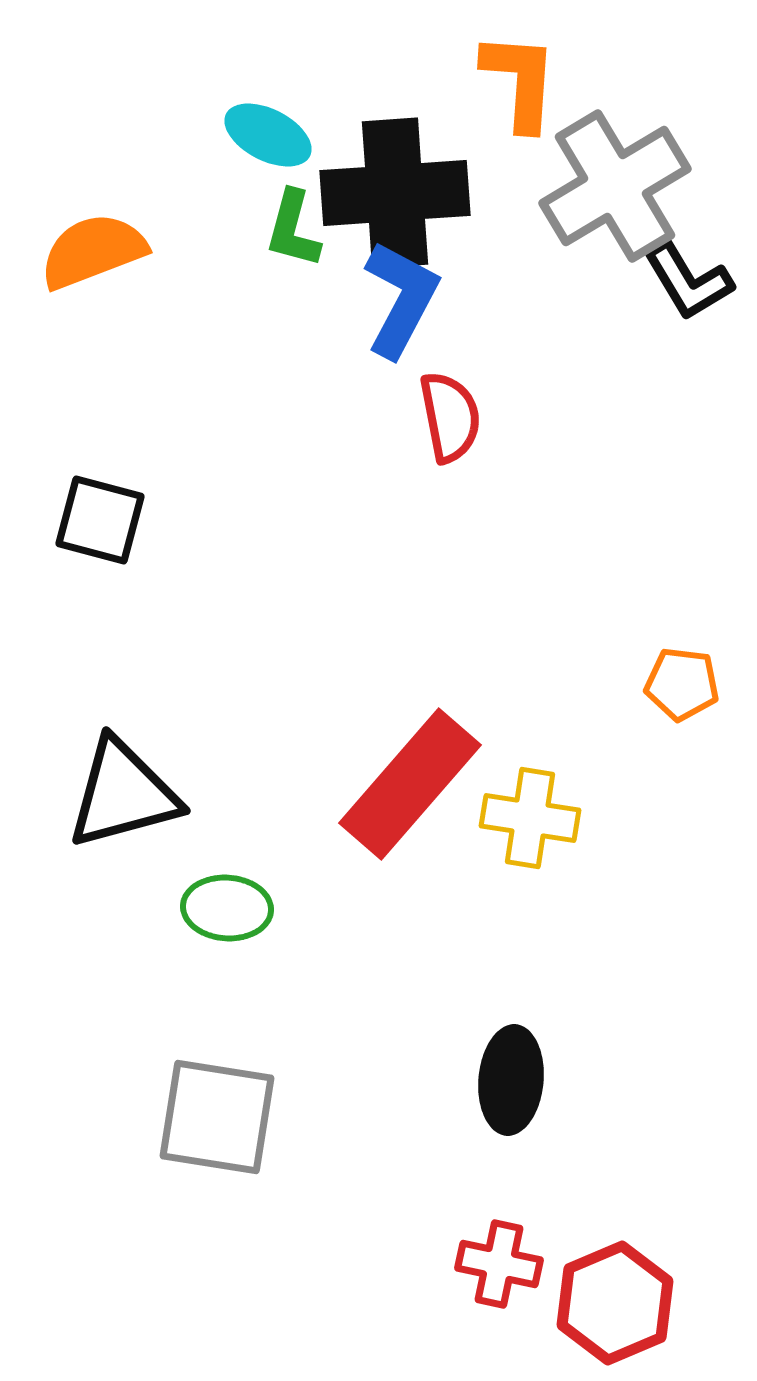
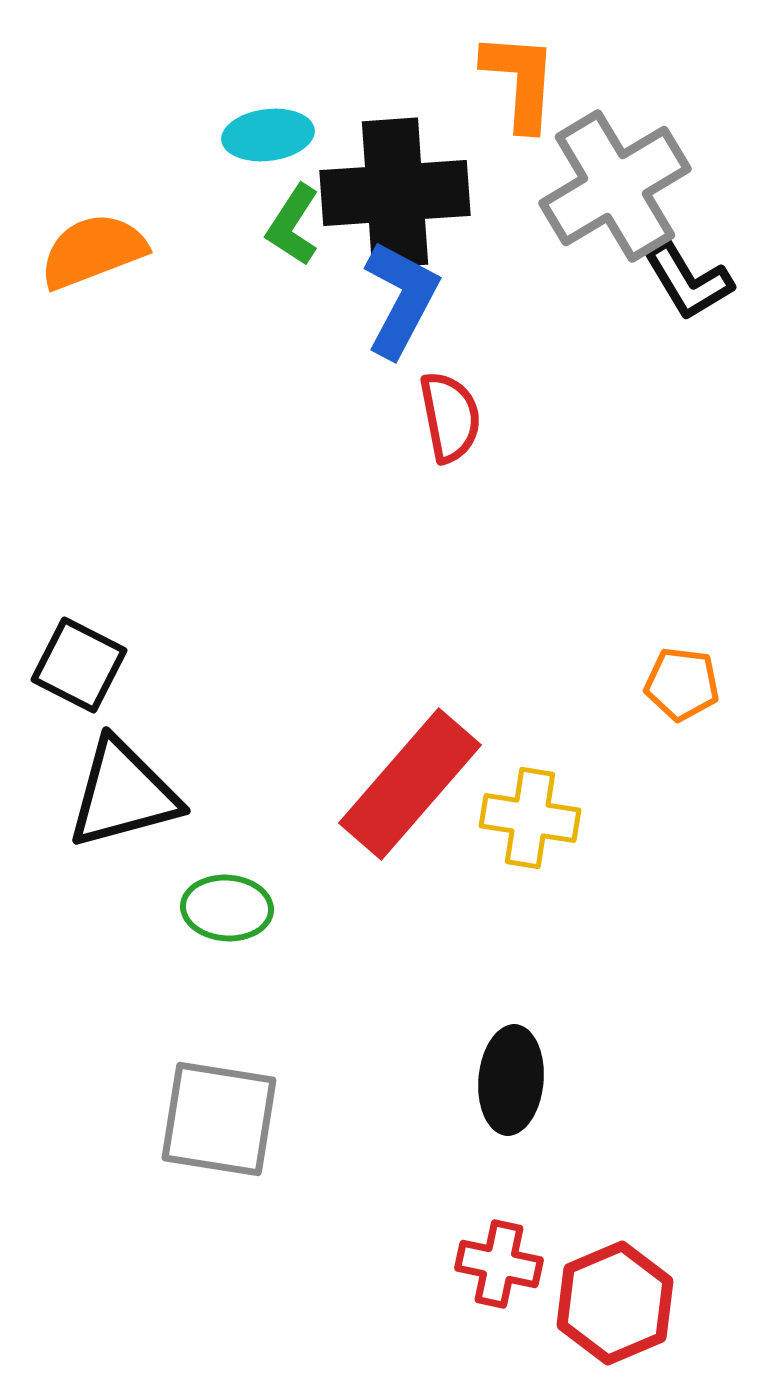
cyan ellipse: rotated 34 degrees counterclockwise
green L-shape: moved 4 px up; rotated 18 degrees clockwise
black square: moved 21 px left, 145 px down; rotated 12 degrees clockwise
gray square: moved 2 px right, 2 px down
